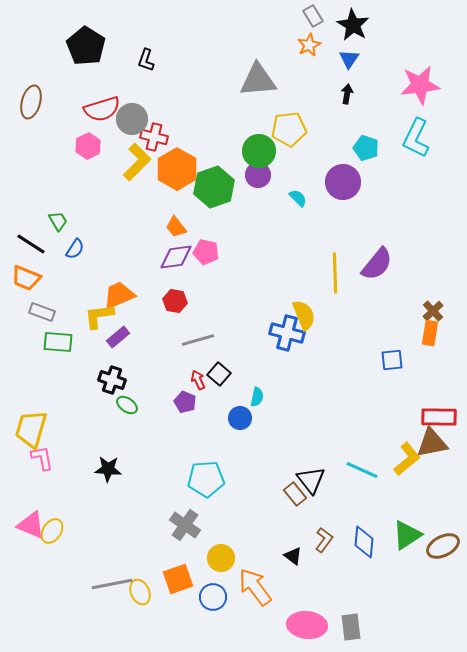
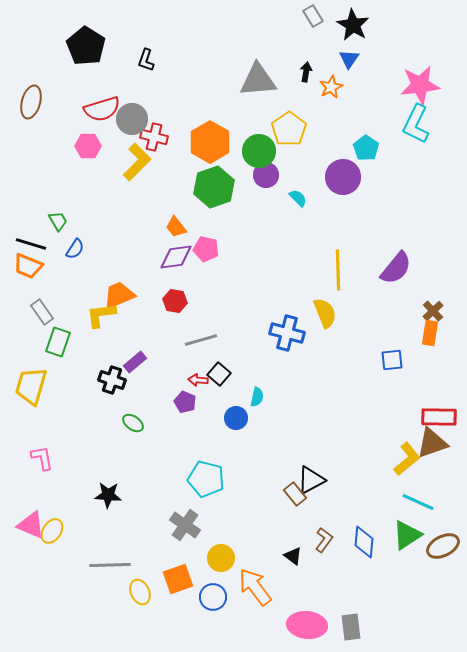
orange star at (309, 45): moved 22 px right, 42 px down
black arrow at (347, 94): moved 41 px left, 22 px up
yellow pentagon at (289, 129): rotated 28 degrees counterclockwise
cyan L-shape at (416, 138): moved 14 px up
pink hexagon at (88, 146): rotated 25 degrees clockwise
cyan pentagon at (366, 148): rotated 15 degrees clockwise
orange hexagon at (177, 169): moved 33 px right, 27 px up
purple circle at (258, 175): moved 8 px right
purple circle at (343, 182): moved 5 px up
black line at (31, 244): rotated 16 degrees counterclockwise
pink pentagon at (206, 252): moved 3 px up
purple semicircle at (377, 264): moved 19 px right, 4 px down
yellow line at (335, 273): moved 3 px right, 3 px up
orange trapezoid at (26, 278): moved 2 px right, 12 px up
gray rectangle at (42, 312): rotated 35 degrees clockwise
yellow semicircle at (304, 315): moved 21 px right, 2 px up
yellow L-shape at (99, 316): moved 2 px right, 1 px up
purple rectangle at (118, 337): moved 17 px right, 25 px down
gray line at (198, 340): moved 3 px right
green rectangle at (58, 342): rotated 76 degrees counterclockwise
red arrow at (198, 380): rotated 60 degrees counterclockwise
green ellipse at (127, 405): moved 6 px right, 18 px down
blue circle at (240, 418): moved 4 px left
yellow trapezoid at (31, 429): moved 43 px up
brown triangle at (432, 443): rotated 8 degrees counterclockwise
black star at (108, 469): moved 26 px down
cyan line at (362, 470): moved 56 px right, 32 px down
cyan pentagon at (206, 479): rotated 18 degrees clockwise
black triangle at (311, 480): rotated 40 degrees clockwise
gray line at (112, 584): moved 2 px left, 19 px up; rotated 9 degrees clockwise
